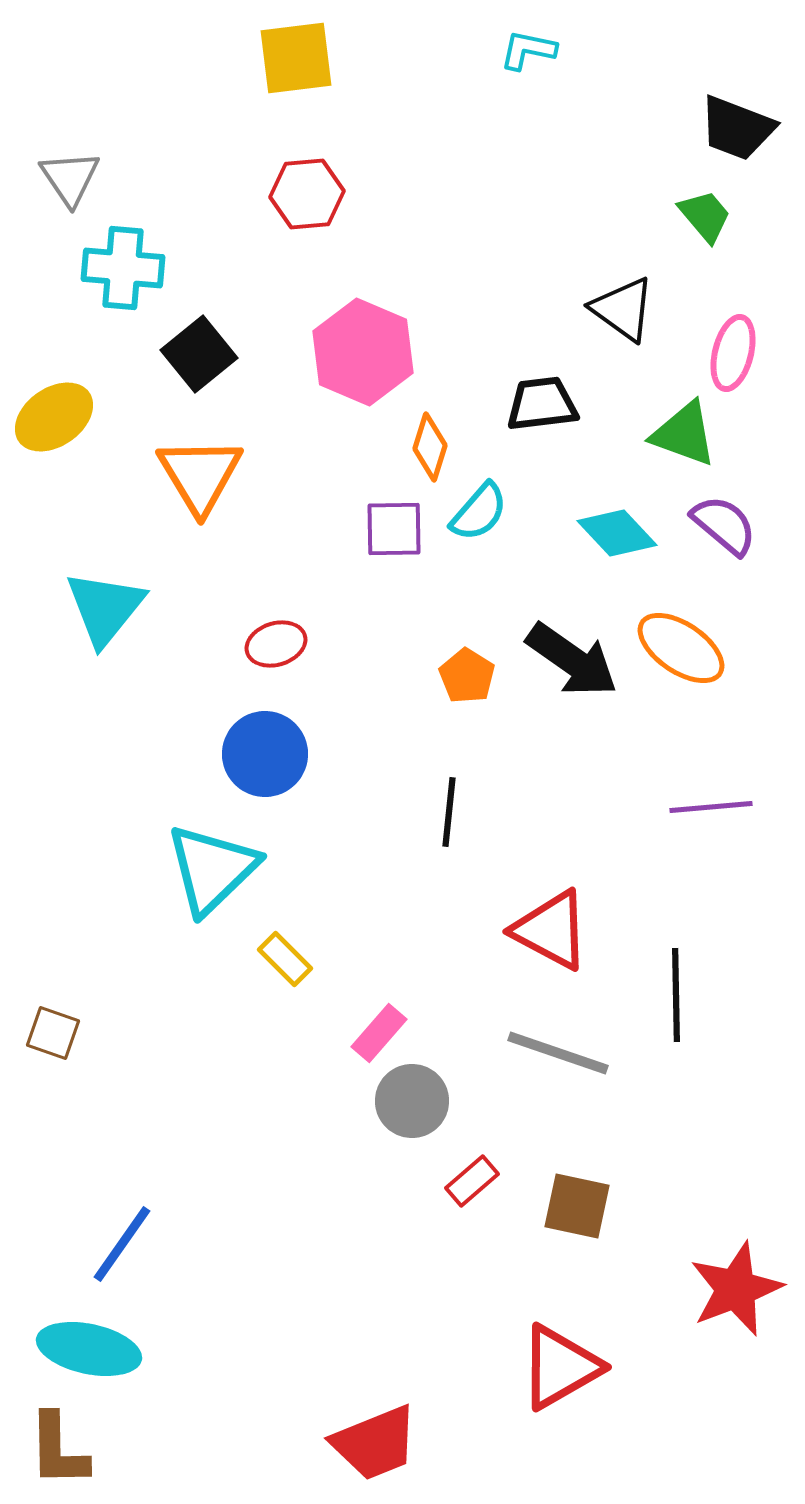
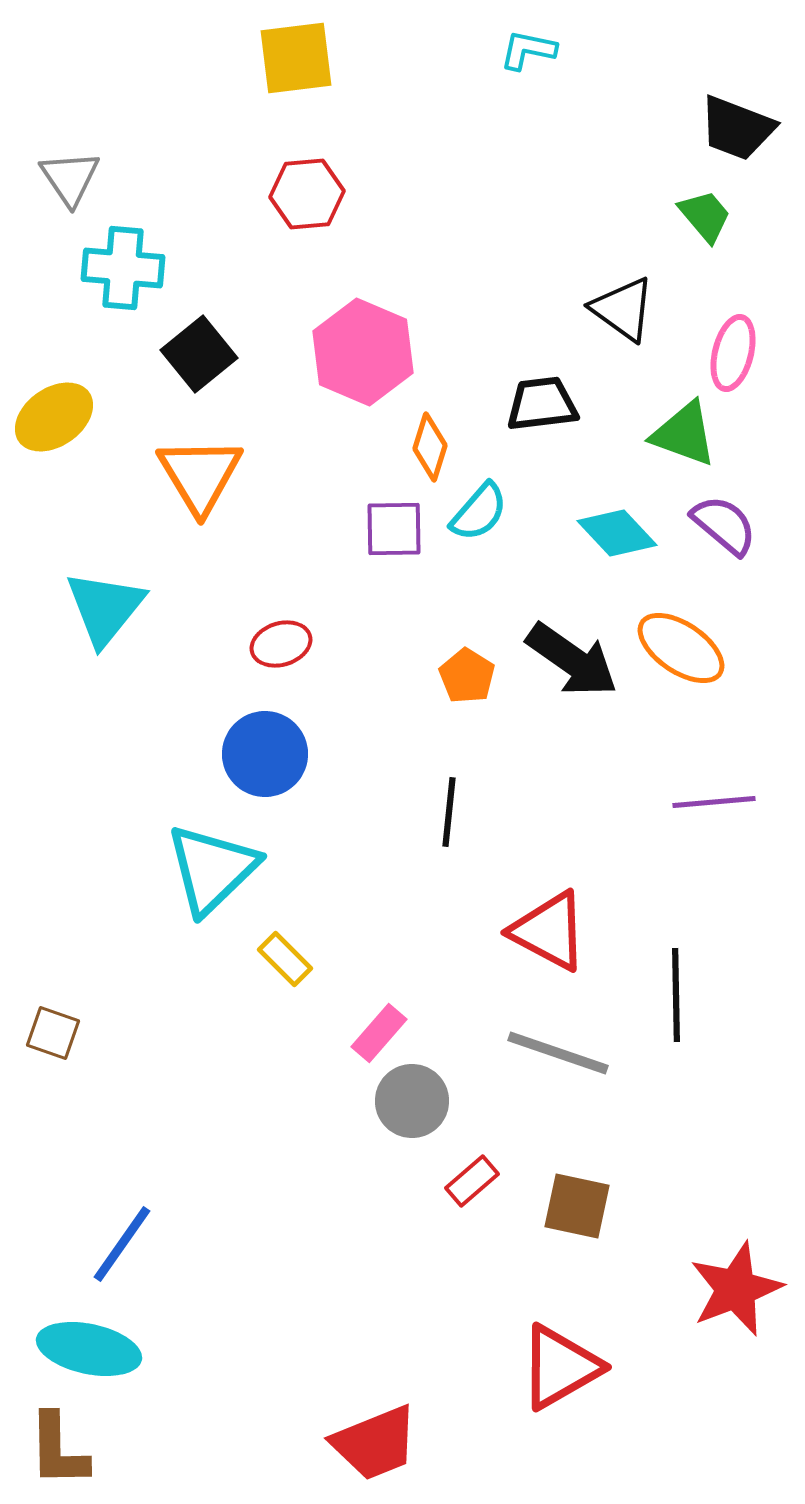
red ellipse at (276, 644): moved 5 px right
purple line at (711, 807): moved 3 px right, 5 px up
red triangle at (551, 930): moved 2 px left, 1 px down
